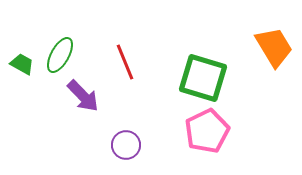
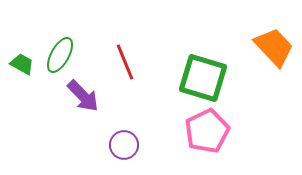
orange trapezoid: rotated 12 degrees counterclockwise
purple circle: moved 2 px left
